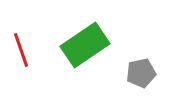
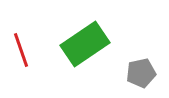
green rectangle: moved 1 px up
